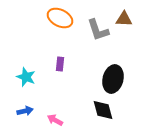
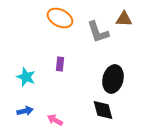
gray L-shape: moved 2 px down
